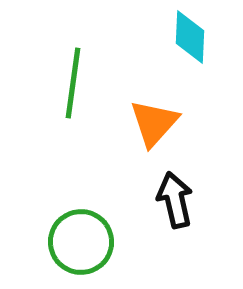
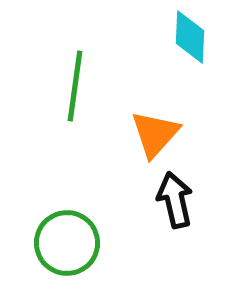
green line: moved 2 px right, 3 px down
orange triangle: moved 1 px right, 11 px down
green circle: moved 14 px left, 1 px down
